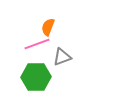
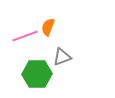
pink line: moved 12 px left, 8 px up
green hexagon: moved 1 px right, 3 px up
